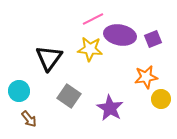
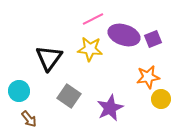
purple ellipse: moved 4 px right; rotated 8 degrees clockwise
orange star: moved 2 px right
purple star: rotated 16 degrees clockwise
